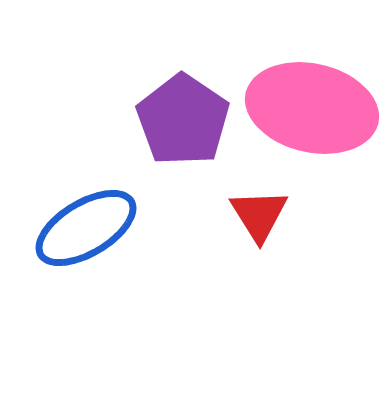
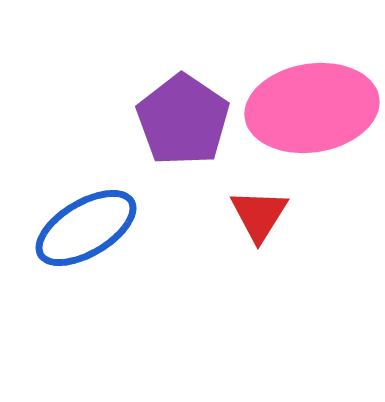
pink ellipse: rotated 22 degrees counterclockwise
red triangle: rotated 4 degrees clockwise
